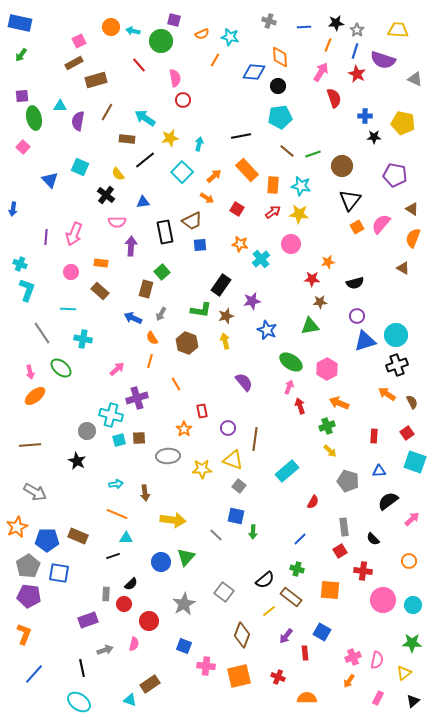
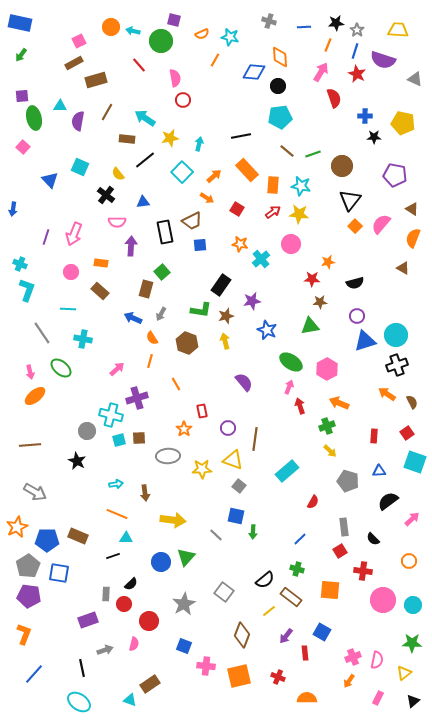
orange square at (357, 227): moved 2 px left, 1 px up; rotated 16 degrees counterclockwise
purple line at (46, 237): rotated 14 degrees clockwise
